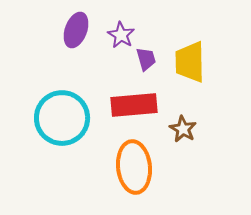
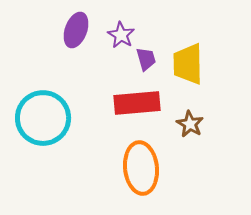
yellow trapezoid: moved 2 px left, 2 px down
red rectangle: moved 3 px right, 2 px up
cyan circle: moved 19 px left
brown star: moved 7 px right, 5 px up
orange ellipse: moved 7 px right, 1 px down
